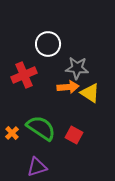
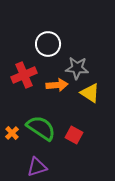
orange arrow: moved 11 px left, 2 px up
